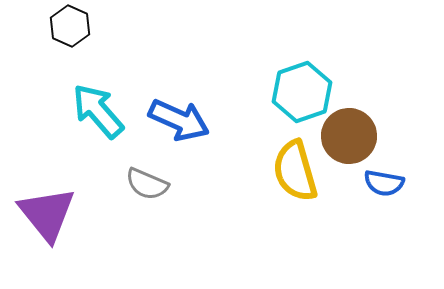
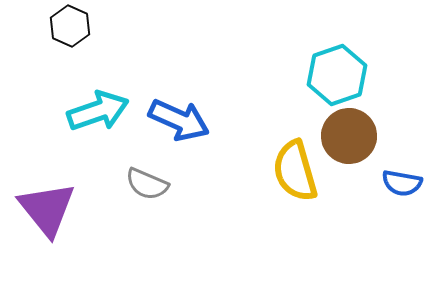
cyan hexagon: moved 35 px right, 17 px up
cyan arrow: rotated 112 degrees clockwise
blue semicircle: moved 18 px right
purple triangle: moved 5 px up
